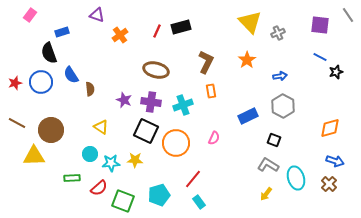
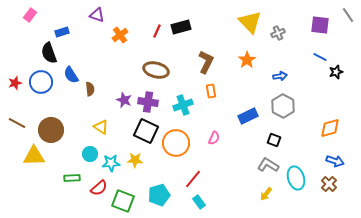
purple cross at (151, 102): moved 3 px left
